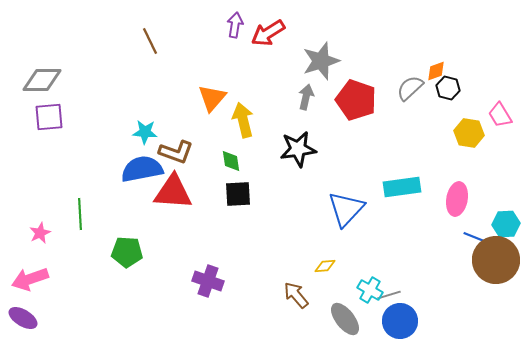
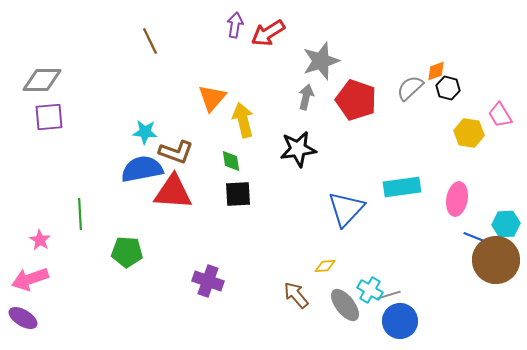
pink star: moved 7 px down; rotated 15 degrees counterclockwise
gray ellipse: moved 14 px up
